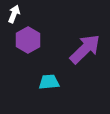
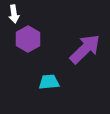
white arrow: rotated 150 degrees clockwise
purple hexagon: moved 1 px up
